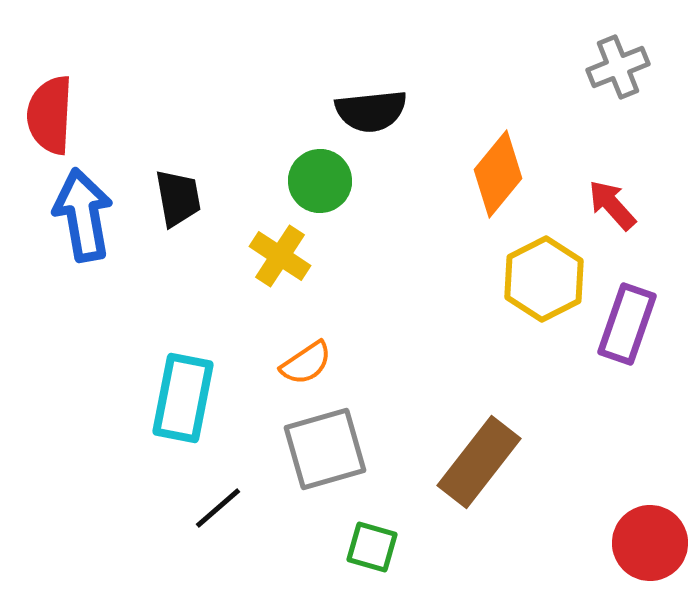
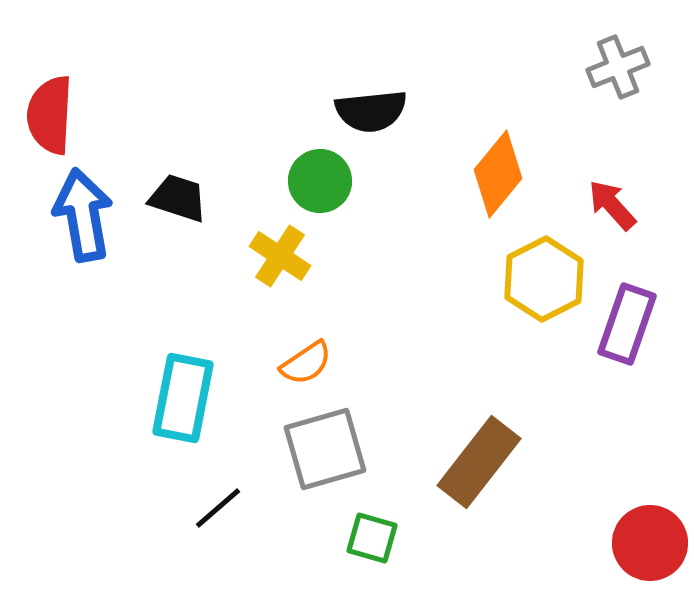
black trapezoid: rotated 62 degrees counterclockwise
green square: moved 9 px up
